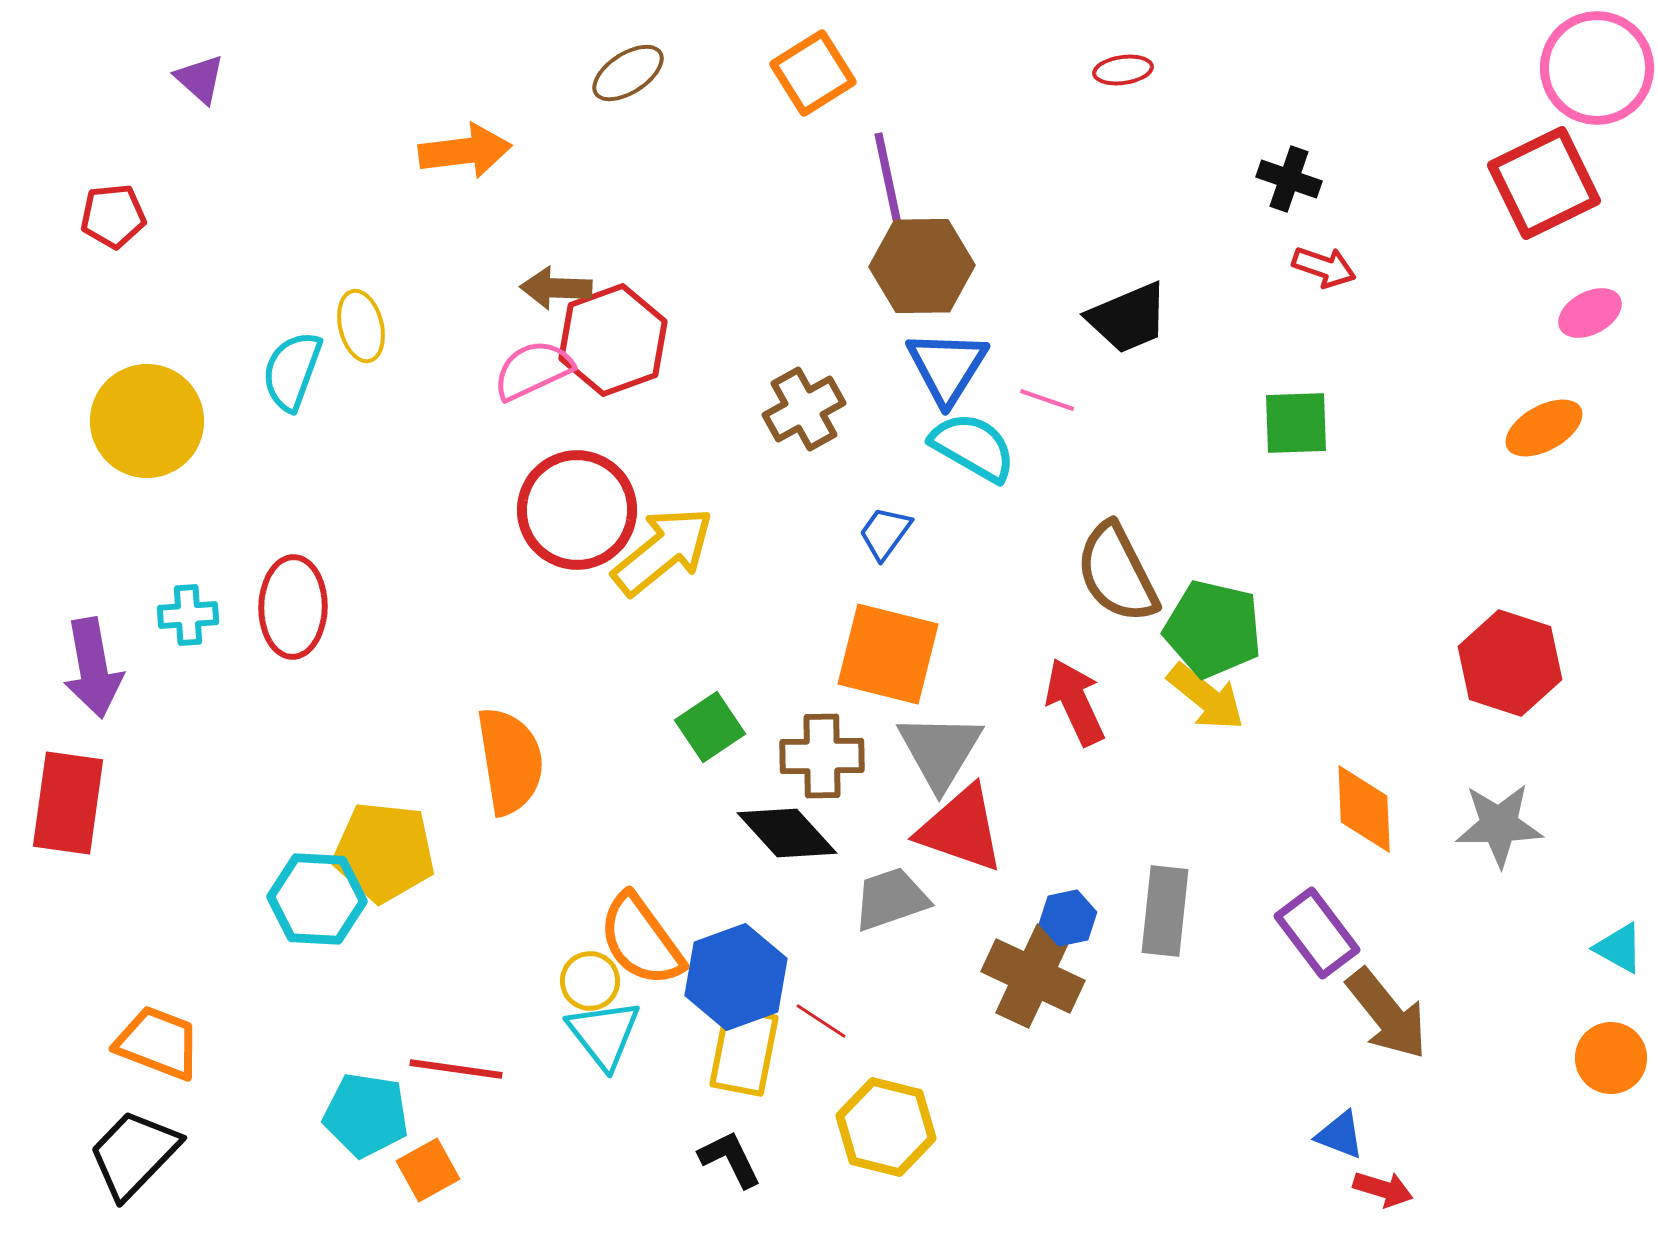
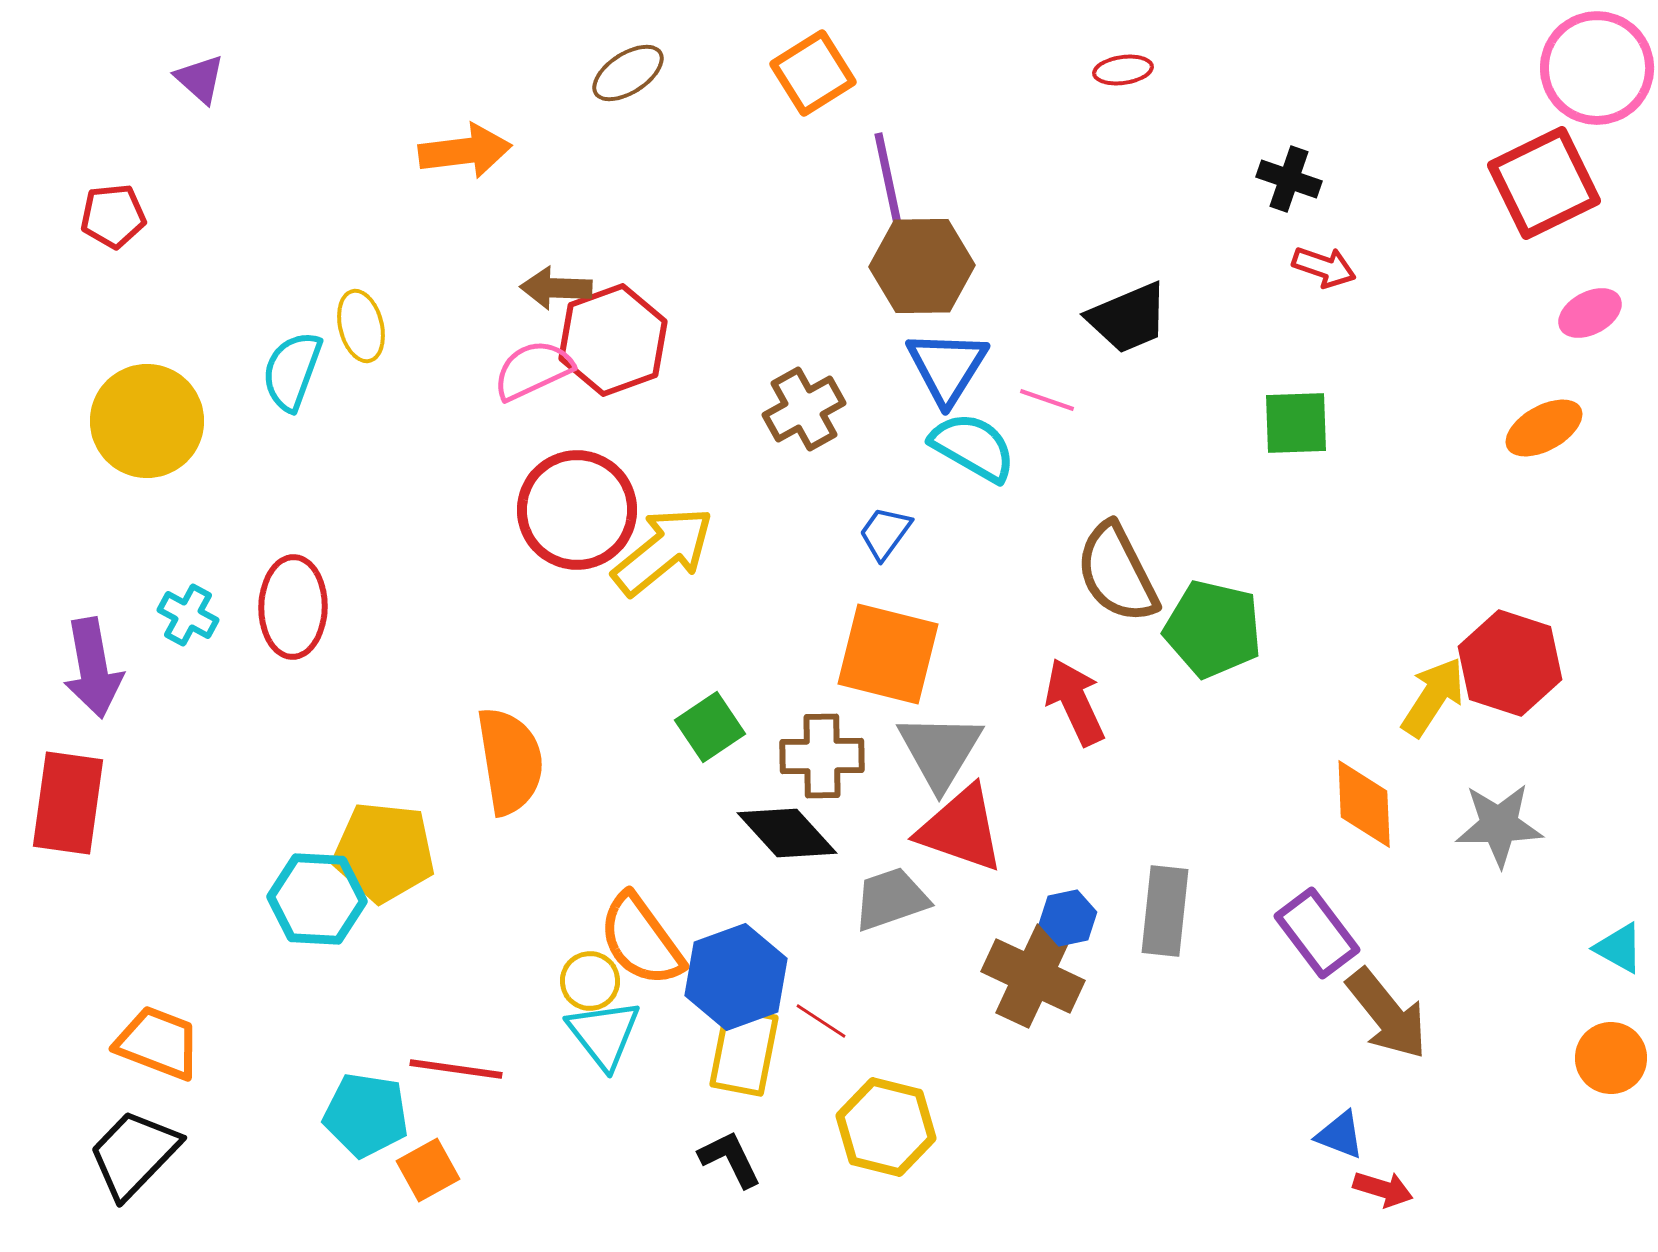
cyan cross at (188, 615): rotated 32 degrees clockwise
yellow arrow at (1206, 697): moved 227 px right; rotated 96 degrees counterclockwise
orange diamond at (1364, 809): moved 5 px up
